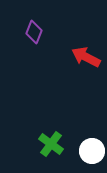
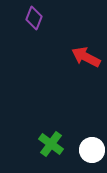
purple diamond: moved 14 px up
white circle: moved 1 px up
